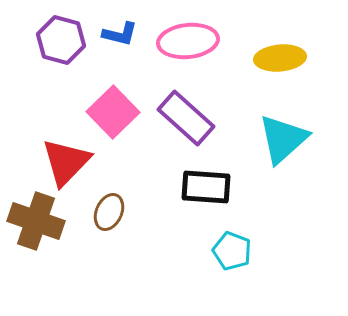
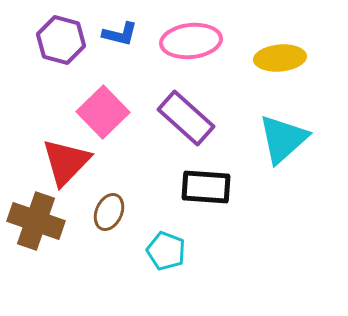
pink ellipse: moved 3 px right
pink square: moved 10 px left
cyan pentagon: moved 66 px left
